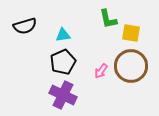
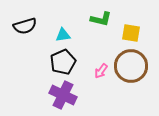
green L-shape: moved 7 px left; rotated 65 degrees counterclockwise
